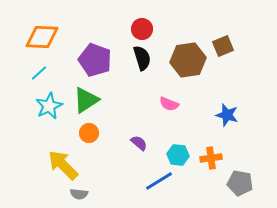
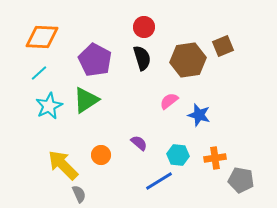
red circle: moved 2 px right, 2 px up
purple pentagon: rotated 8 degrees clockwise
pink semicircle: moved 3 px up; rotated 120 degrees clockwise
blue star: moved 28 px left
orange circle: moved 12 px right, 22 px down
orange cross: moved 4 px right
gray pentagon: moved 1 px right, 3 px up
gray semicircle: rotated 120 degrees counterclockwise
